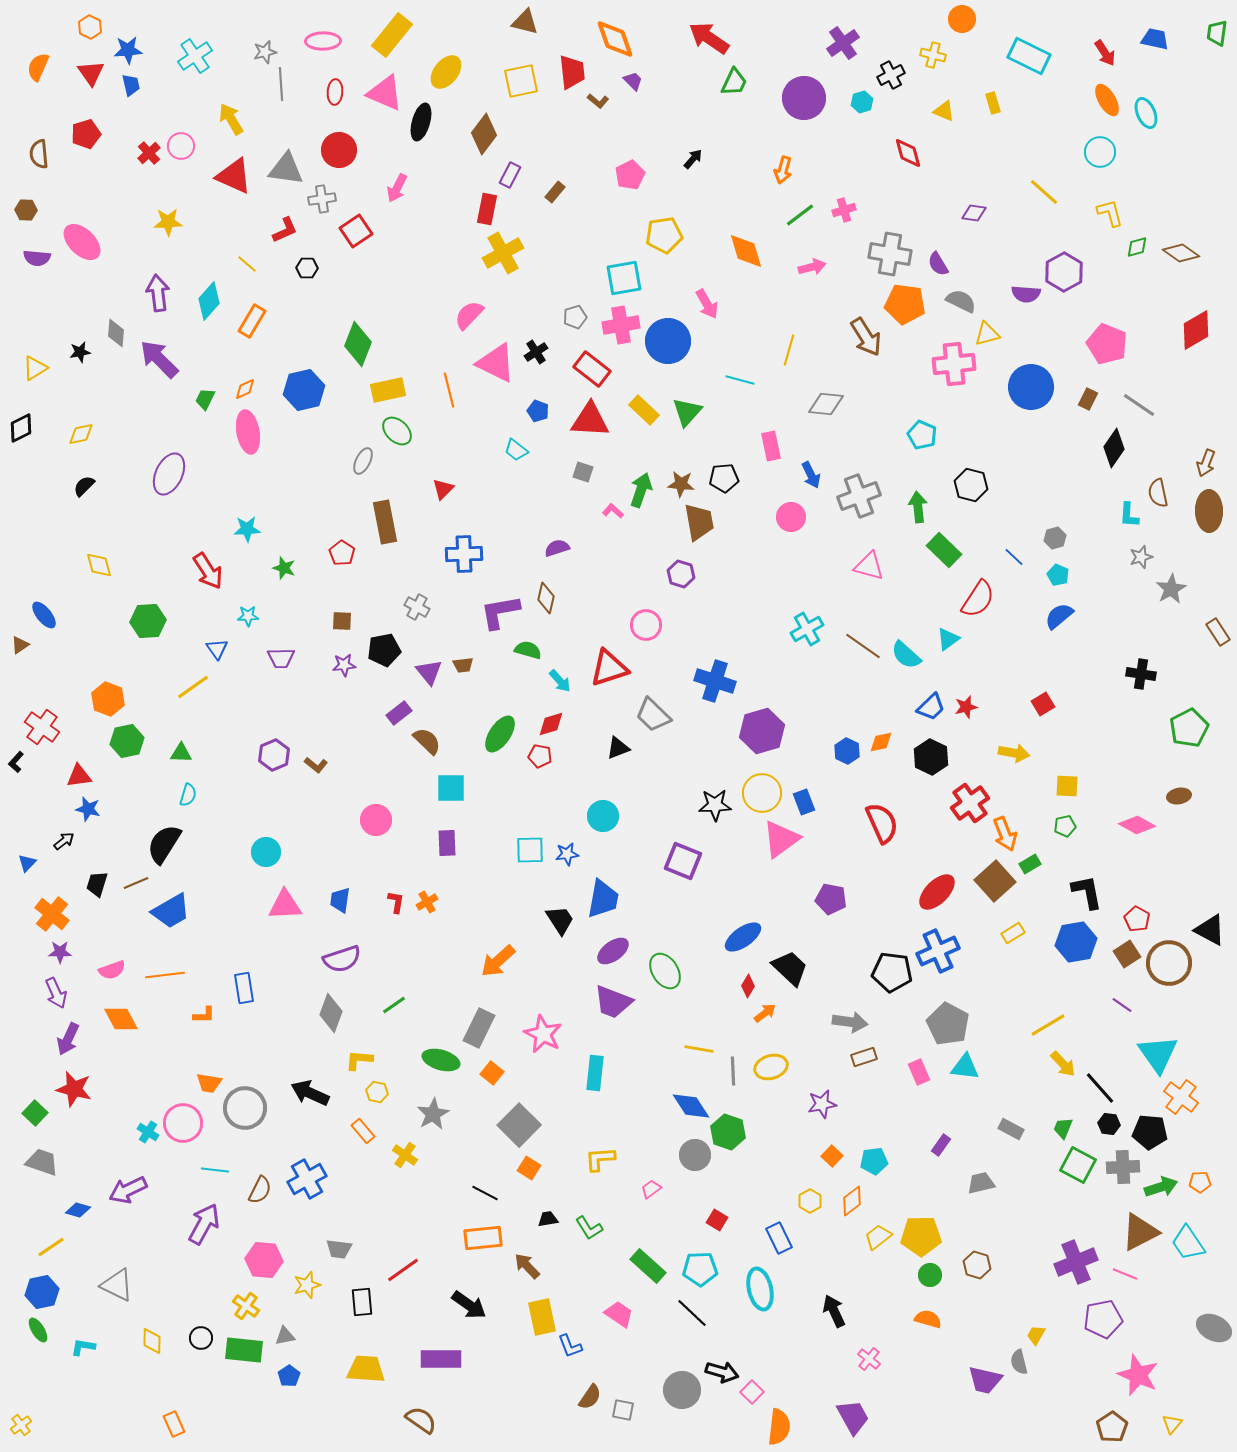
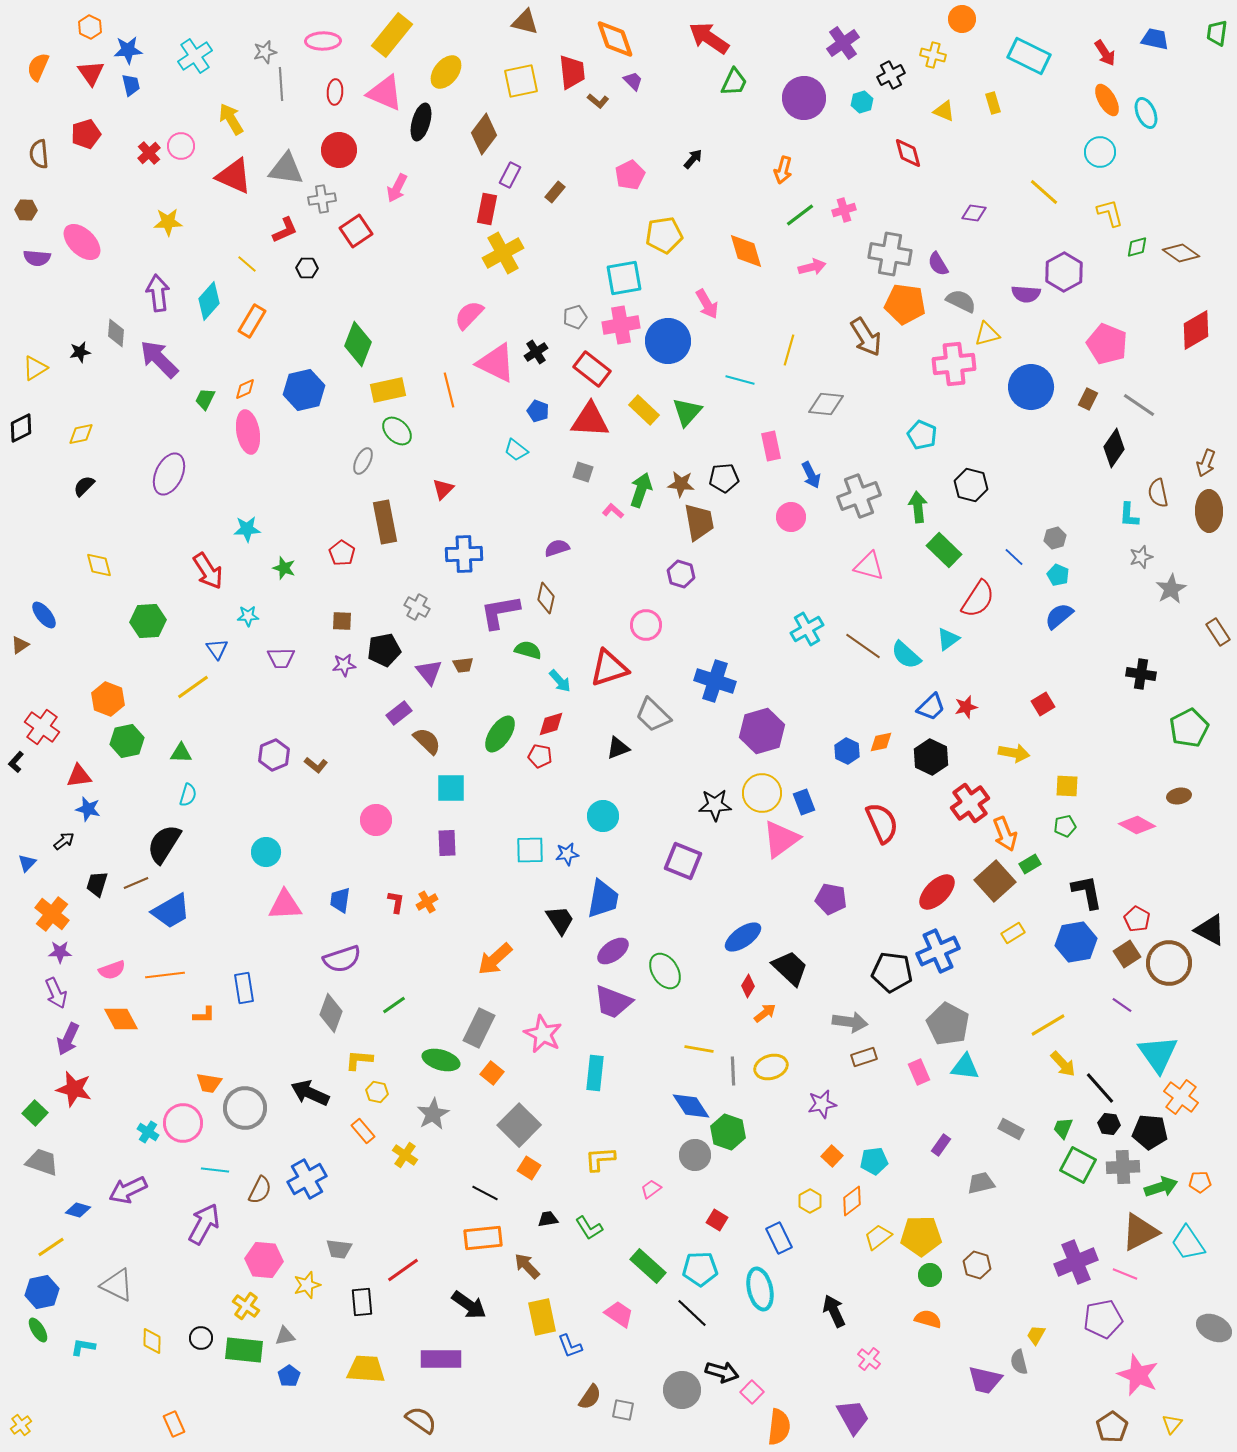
orange arrow at (498, 961): moved 3 px left, 2 px up
